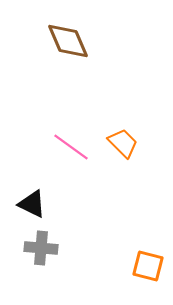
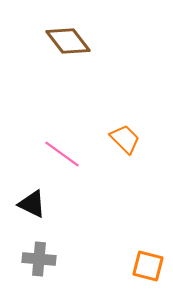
brown diamond: rotated 15 degrees counterclockwise
orange trapezoid: moved 2 px right, 4 px up
pink line: moved 9 px left, 7 px down
gray cross: moved 2 px left, 11 px down
